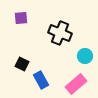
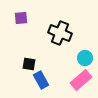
cyan circle: moved 2 px down
black square: moved 7 px right; rotated 16 degrees counterclockwise
pink rectangle: moved 5 px right, 4 px up
